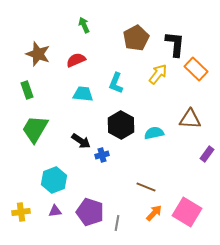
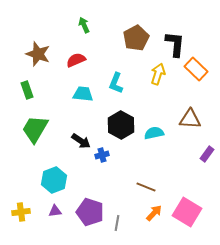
yellow arrow: rotated 20 degrees counterclockwise
